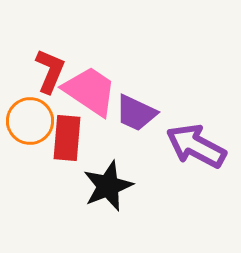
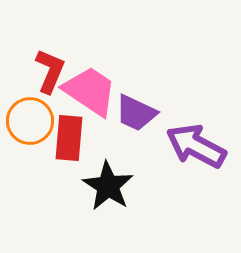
red rectangle: moved 2 px right
black star: rotated 18 degrees counterclockwise
